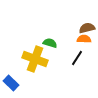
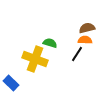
orange semicircle: moved 1 px right, 1 px down
black line: moved 4 px up
